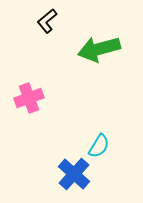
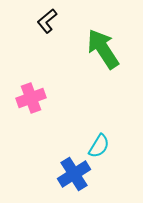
green arrow: moved 4 px right; rotated 72 degrees clockwise
pink cross: moved 2 px right
blue cross: rotated 16 degrees clockwise
